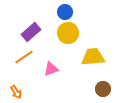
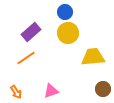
orange line: moved 2 px right, 1 px down
pink triangle: moved 22 px down
